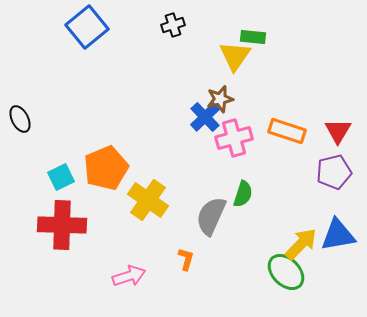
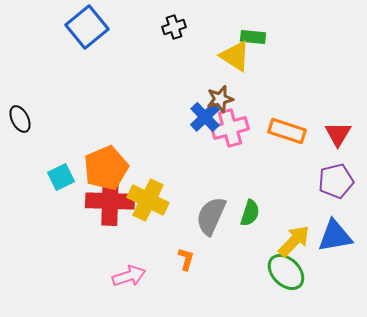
black cross: moved 1 px right, 2 px down
yellow triangle: rotated 32 degrees counterclockwise
red triangle: moved 3 px down
pink cross: moved 4 px left, 10 px up
purple pentagon: moved 2 px right, 9 px down
green semicircle: moved 7 px right, 19 px down
yellow cross: rotated 9 degrees counterclockwise
red cross: moved 48 px right, 24 px up
blue triangle: moved 3 px left, 1 px down
yellow arrow: moved 7 px left, 3 px up
